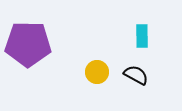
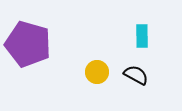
purple pentagon: rotated 15 degrees clockwise
